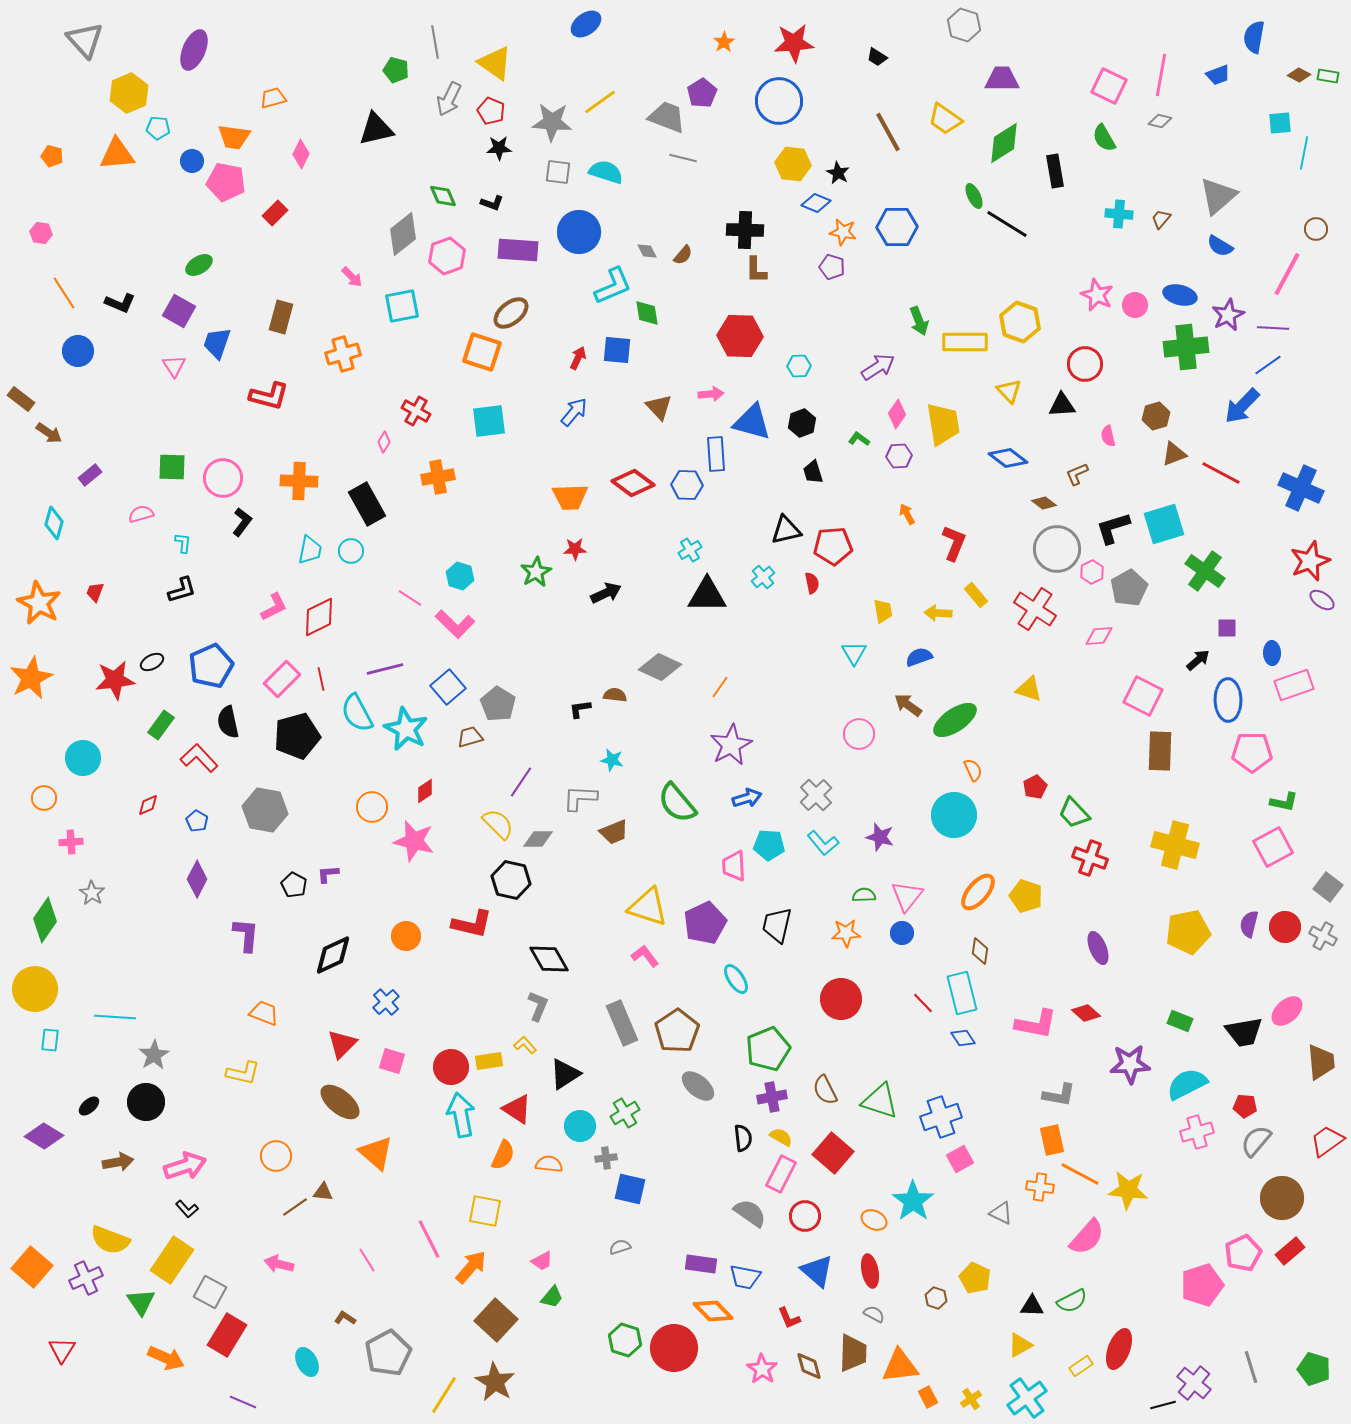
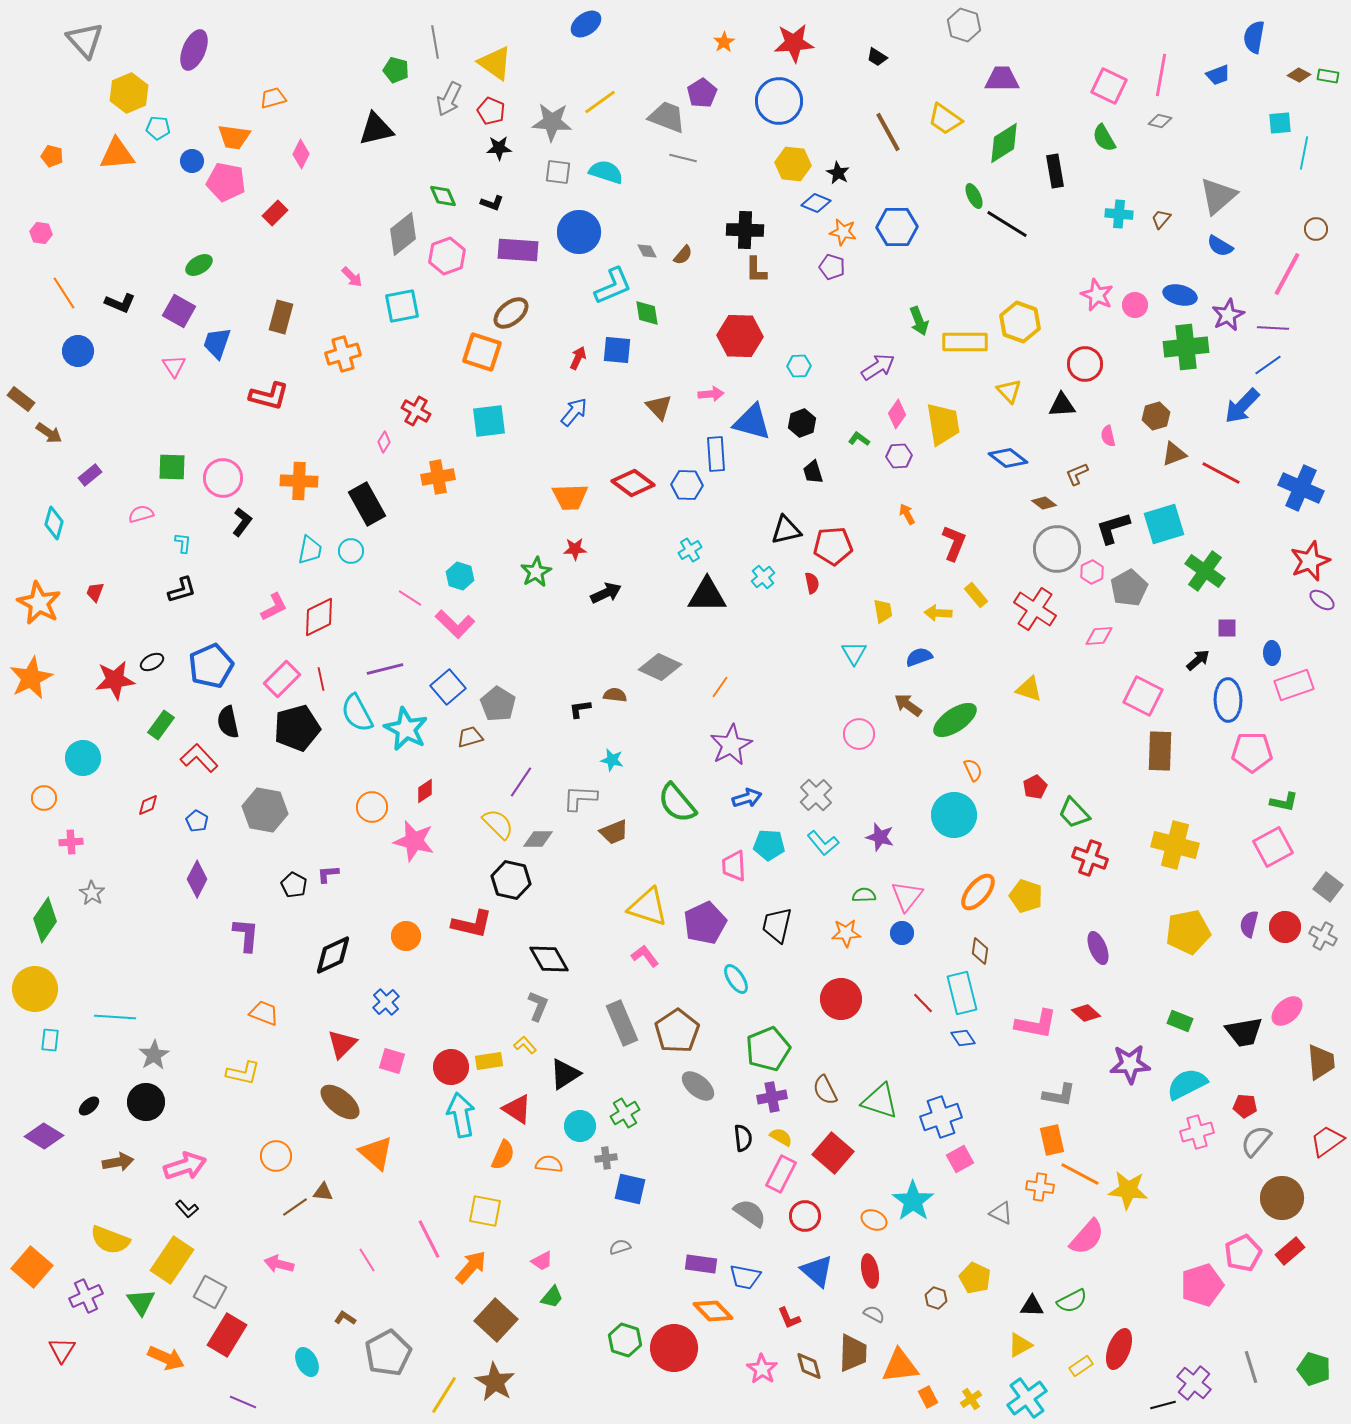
black pentagon at (297, 736): moved 8 px up
purple cross at (86, 1278): moved 18 px down
